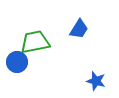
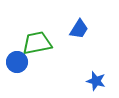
green trapezoid: moved 2 px right, 1 px down
